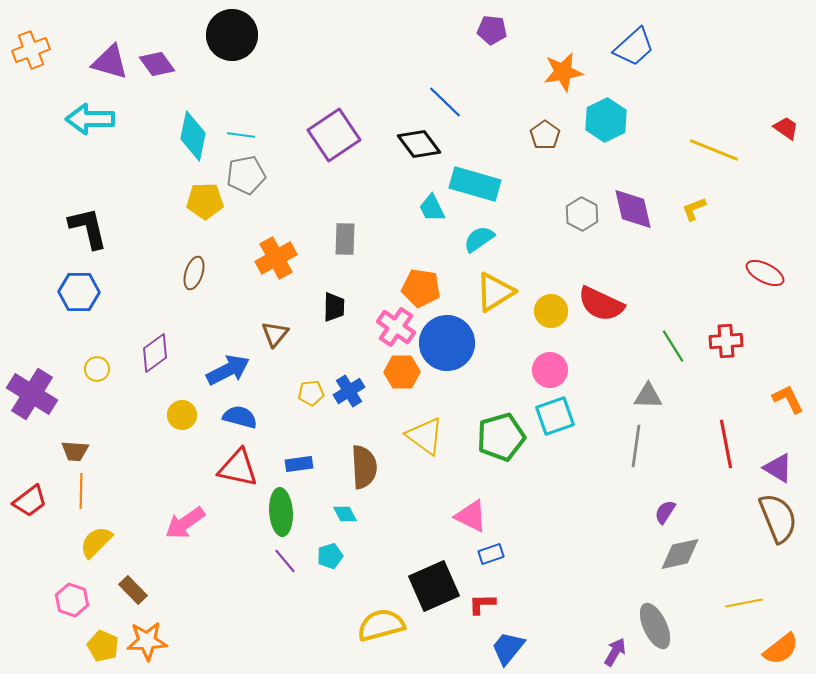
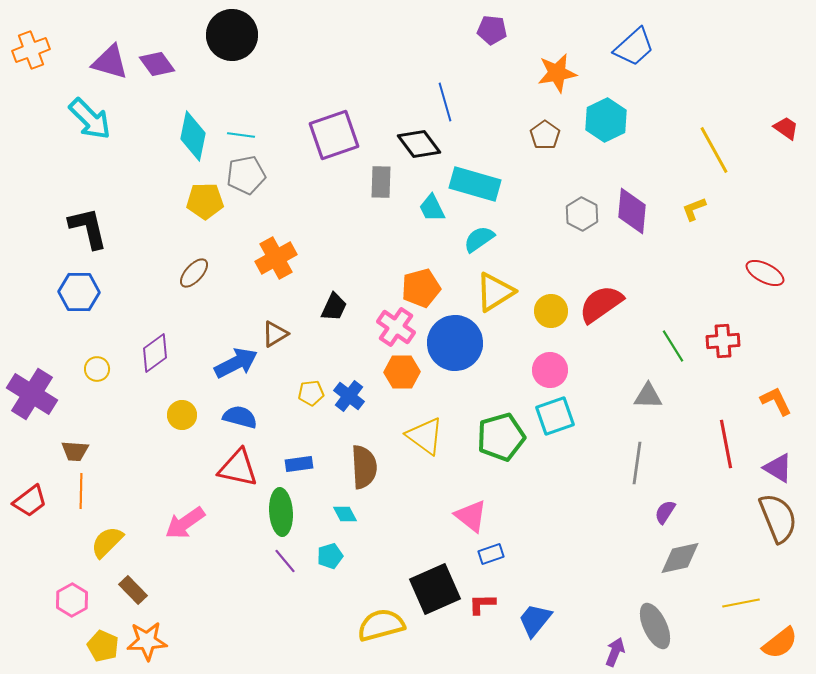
orange star at (563, 72): moved 6 px left, 1 px down
blue line at (445, 102): rotated 30 degrees clockwise
cyan arrow at (90, 119): rotated 135 degrees counterclockwise
purple square at (334, 135): rotated 15 degrees clockwise
yellow line at (714, 150): rotated 39 degrees clockwise
purple diamond at (633, 209): moved 1 px left, 2 px down; rotated 18 degrees clockwise
gray rectangle at (345, 239): moved 36 px right, 57 px up
brown ellipse at (194, 273): rotated 24 degrees clockwise
orange pentagon at (421, 288): rotated 24 degrees counterclockwise
red semicircle at (601, 304): rotated 120 degrees clockwise
black trapezoid at (334, 307): rotated 24 degrees clockwise
brown triangle at (275, 334): rotated 20 degrees clockwise
red cross at (726, 341): moved 3 px left
blue circle at (447, 343): moved 8 px right
blue arrow at (228, 370): moved 8 px right, 7 px up
blue cross at (349, 391): moved 5 px down; rotated 20 degrees counterclockwise
orange L-shape at (788, 399): moved 12 px left, 2 px down
gray line at (636, 446): moved 1 px right, 17 px down
pink triangle at (471, 516): rotated 12 degrees clockwise
yellow semicircle at (96, 542): moved 11 px right
gray diamond at (680, 554): moved 4 px down
black square at (434, 586): moved 1 px right, 3 px down
pink hexagon at (72, 600): rotated 12 degrees clockwise
yellow line at (744, 603): moved 3 px left
blue trapezoid at (508, 648): moved 27 px right, 28 px up
orange semicircle at (781, 649): moved 1 px left, 6 px up
purple arrow at (615, 652): rotated 8 degrees counterclockwise
